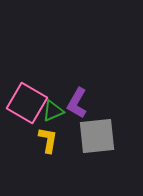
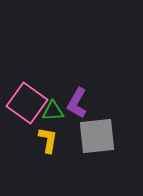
pink square: rotated 6 degrees clockwise
green triangle: rotated 20 degrees clockwise
